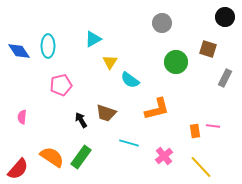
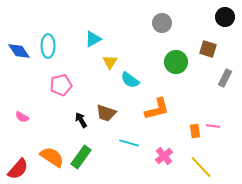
pink semicircle: rotated 64 degrees counterclockwise
